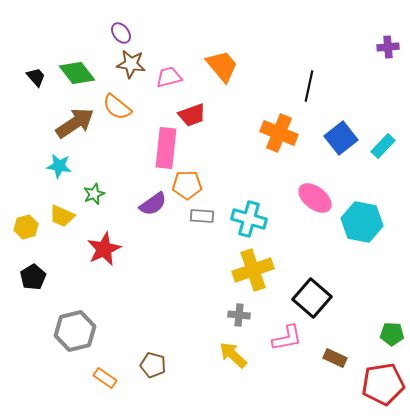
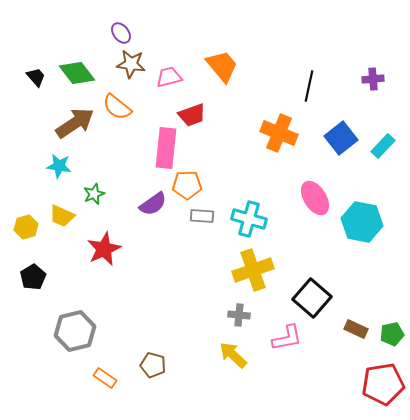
purple cross: moved 15 px left, 32 px down
pink ellipse: rotated 20 degrees clockwise
green pentagon: rotated 15 degrees counterclockwise
brown rectangle: moved 21 px right, 29 px up
